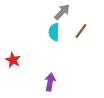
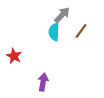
gray arrow: moved 3 px down
red star: moved 1 px right, 4 px up
purple arrow: moved 7 px left
